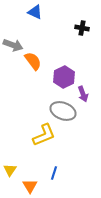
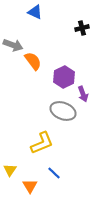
black cross: rotated 24 degrees counterclockwise
yellow L-shape: moved 2 px left, 8 px down
blue line: rotated 64 degrees counterclockwise
